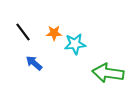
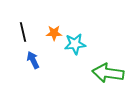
black line: rotated 24 degrees clockwise
blue arrow: moved 1 px left, 3 px up; rotated 24 degrees clockwise
